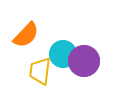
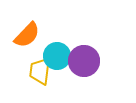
orange semicircle: moved 1 px right
cyan circle: moved 6 px left, 2 px down
